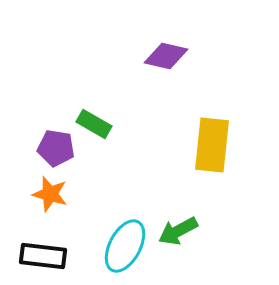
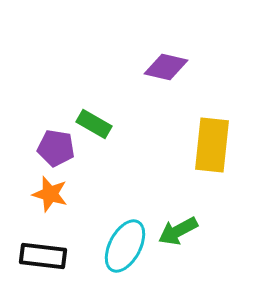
purple diamond: moved 11 px down
